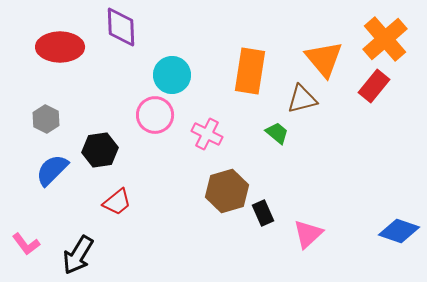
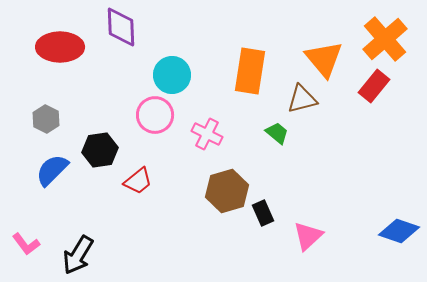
red trapezoid: moved 21 px right, 21 px up
pink triangle: moved 2 px down
